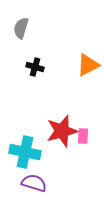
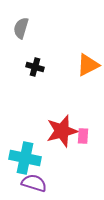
cyan cross: moved 6 px down
